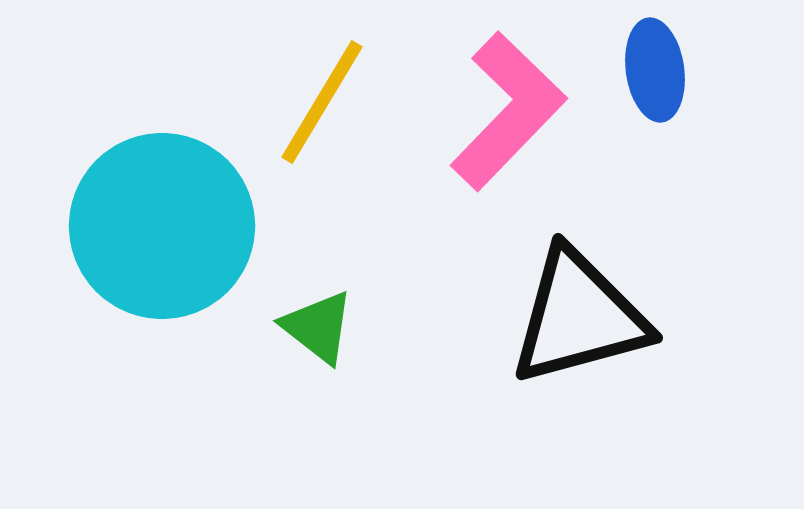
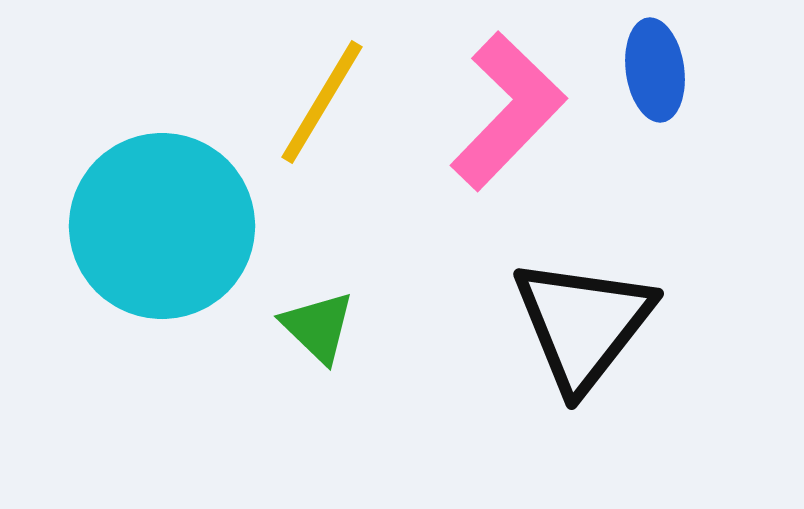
black triangle: moved 4 px right, 7 px down; rotated 37 degrees counterclockwise
green triangle: rotated 6 degrees clockwise
